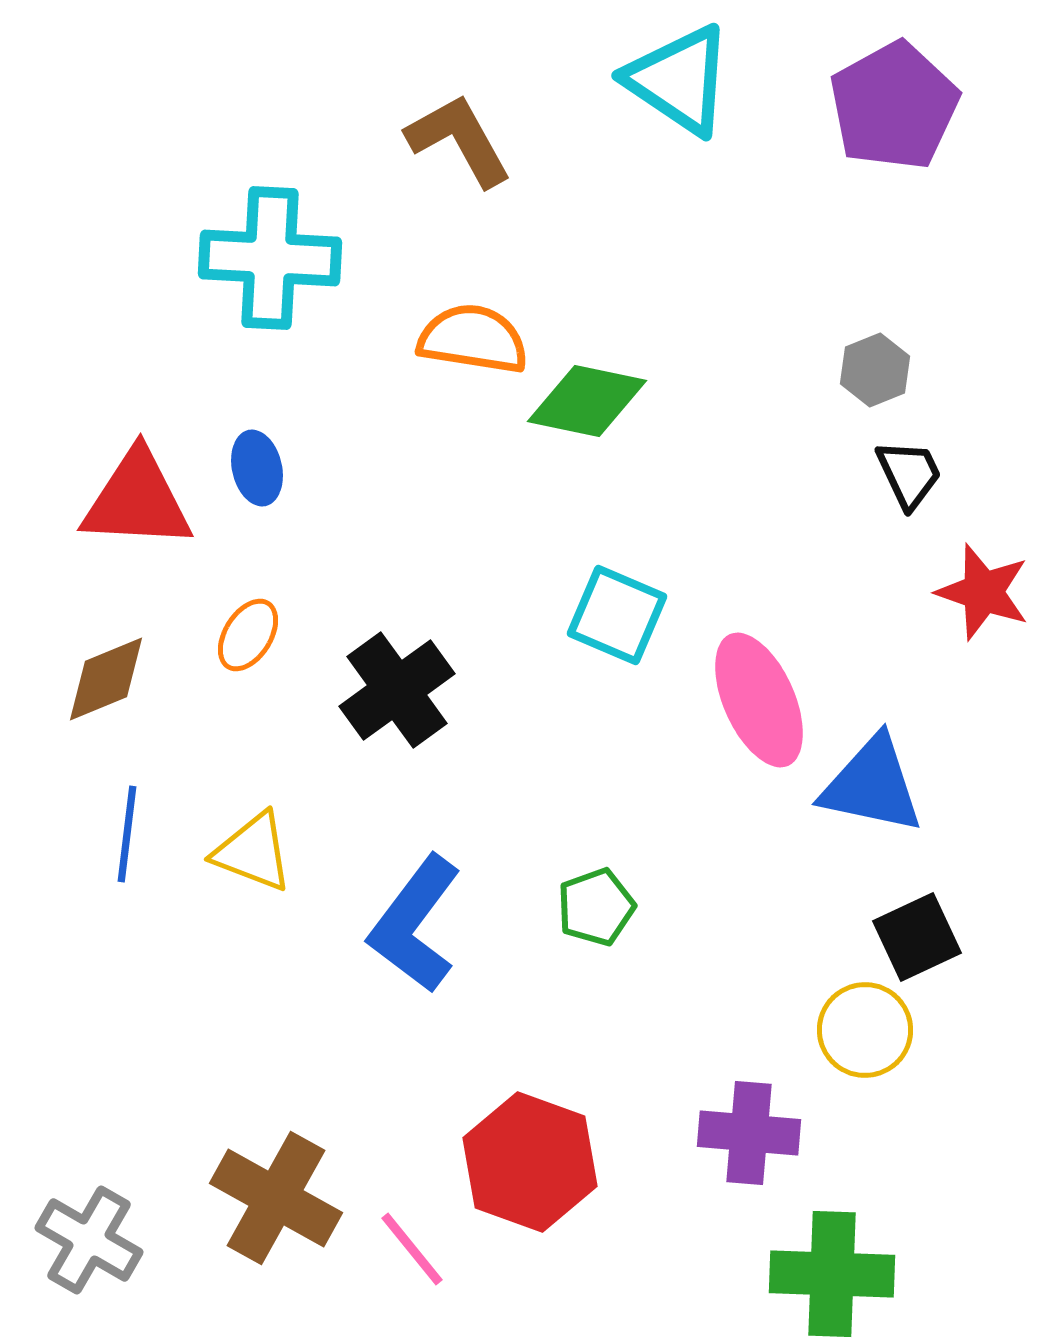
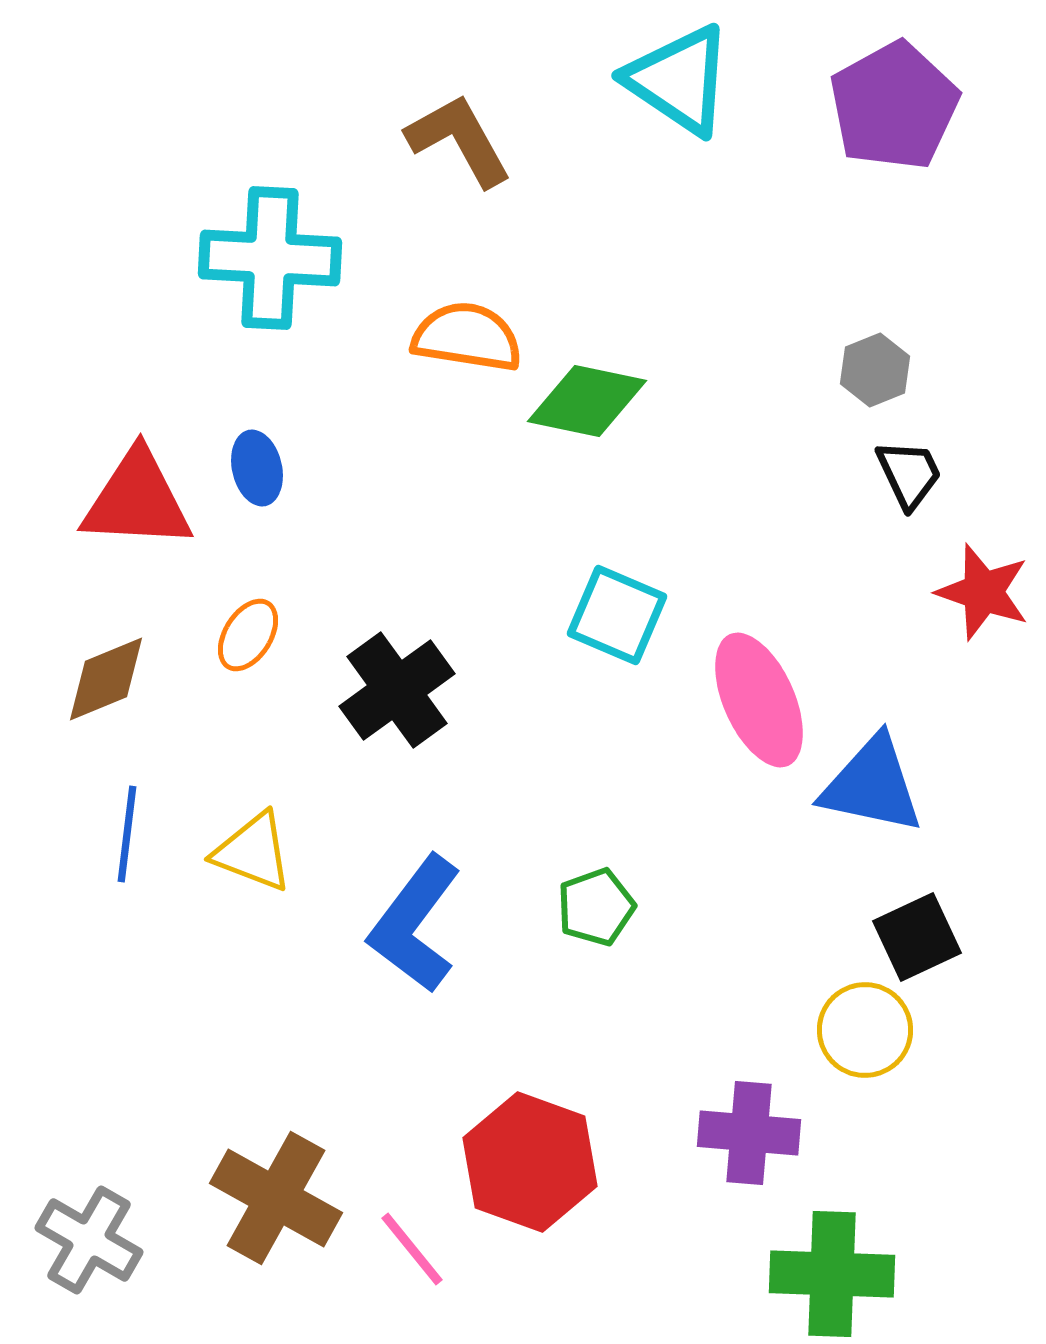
orange semicircle: moved 6 px left, 2 px up
